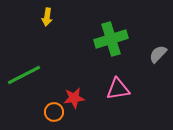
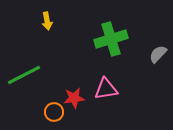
yellow arrow: moved 4 px down; rotated 18 degrees counterclockwise
pink triangle: moved 12 px left
